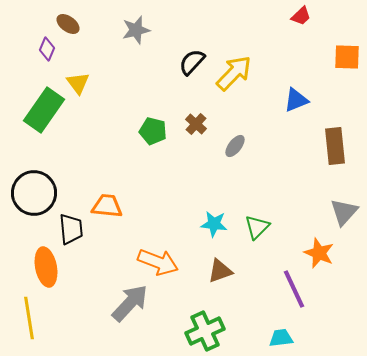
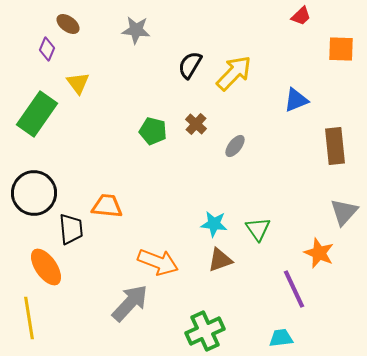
gray star: rotated 20 degrees clockwise
orange square: moved 6 px left, 8 px up
black semicircle: moved 2 px left, 3 px down; rotated 12 degrees counterclockwise
green rectangle: moved 7 px left, 4 px down
green triangle: moved 1 px right, 2 px down; rotated 20 degrees counterclockwise
orange ellipse: rotated 24 degrees counterclockwise
brown triangle: moved 11 px up
